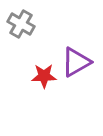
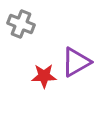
gray cross: rotated 8 degrees counterclockwise
